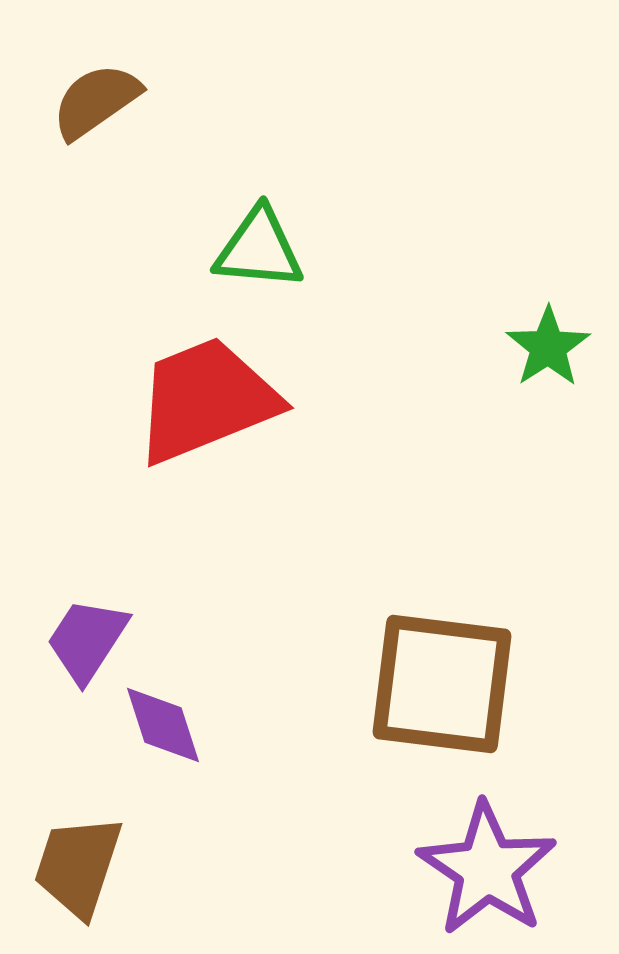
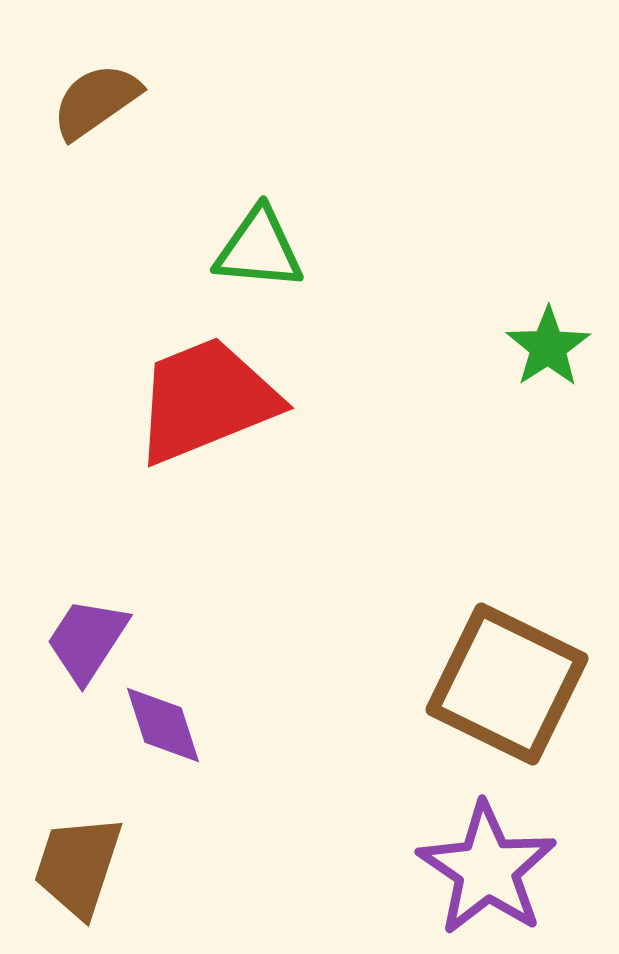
brown square: moved 65 px right; rotated 19 degrees clockwise
